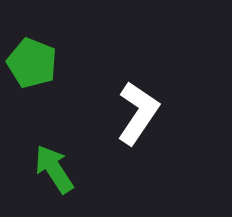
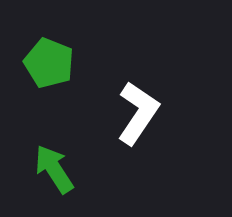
green pentagon: moved 17 px right
